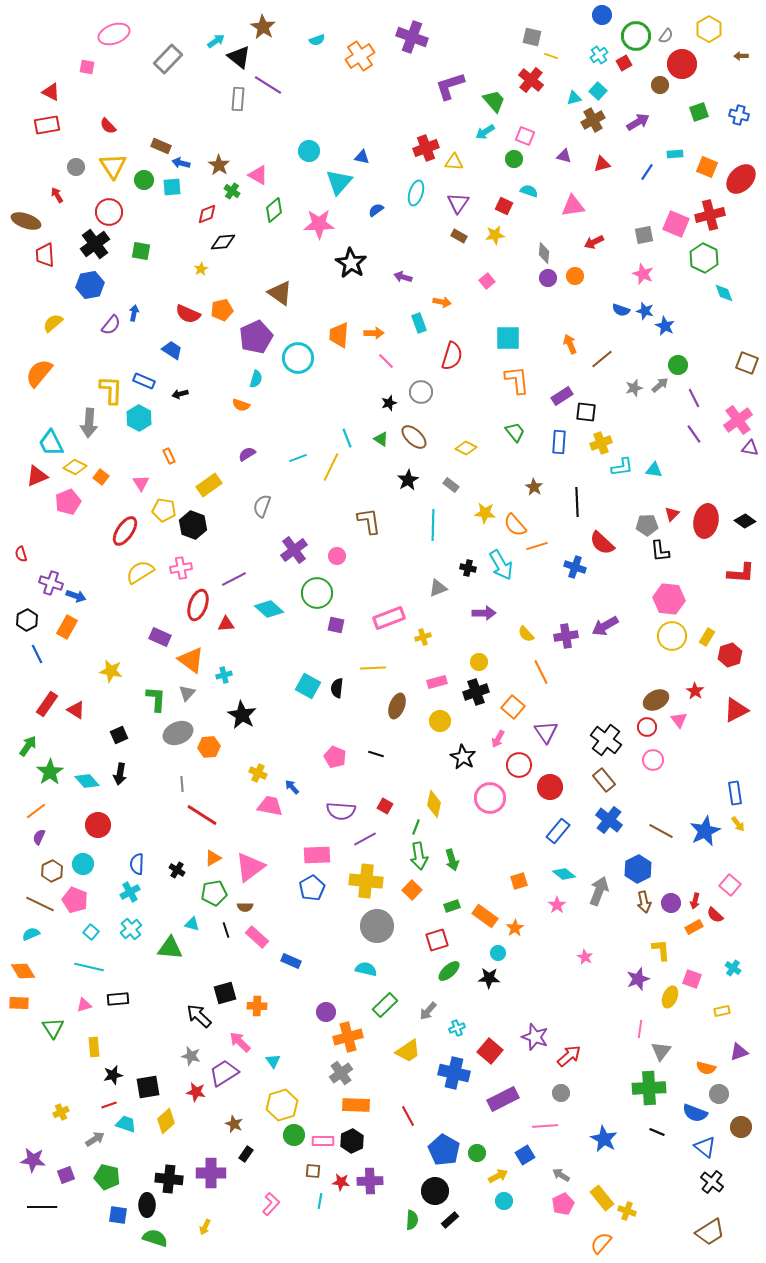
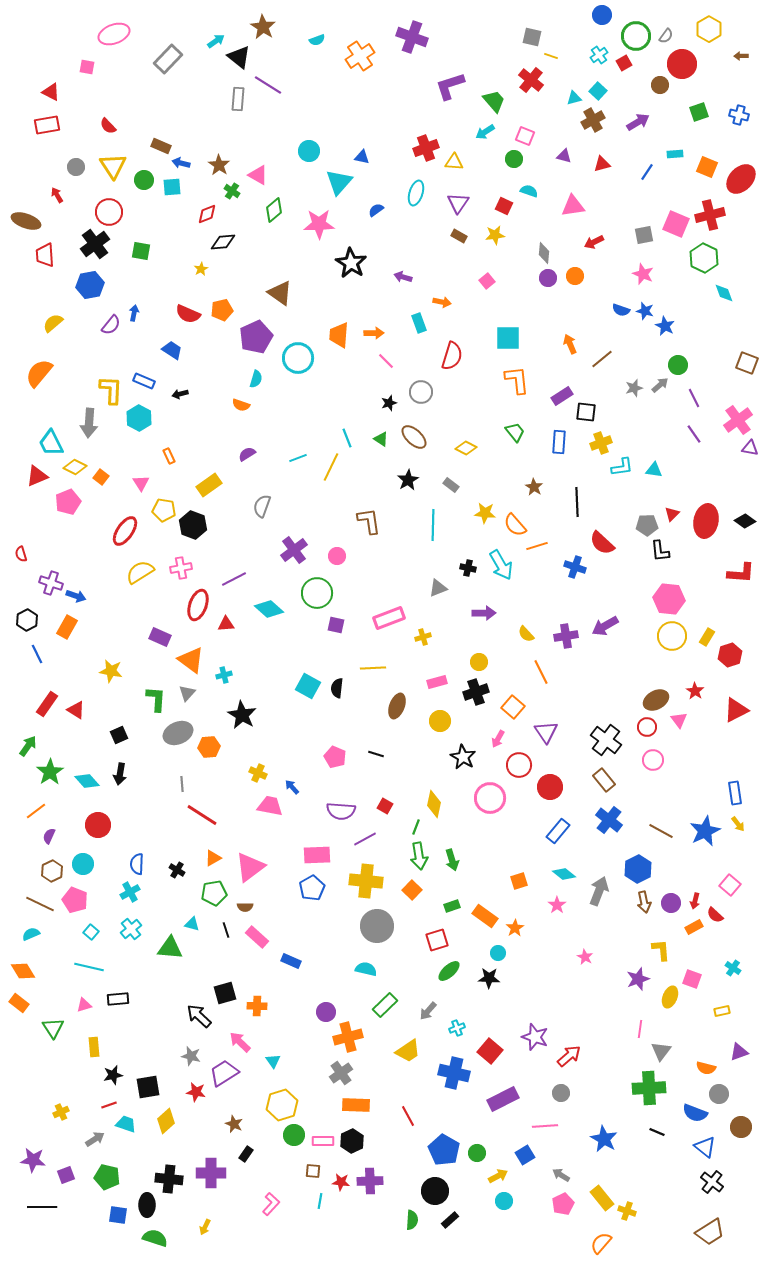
purple semicircle at (39, 837): moved 10 px right, 1 px up
orange rectangle at (19, 1003): rotated 36 degrees clockwise
